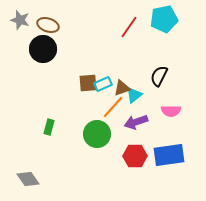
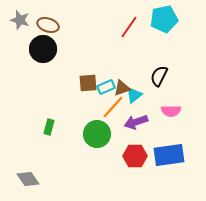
cyan rectangle: moved 3 px right, 3 px down
